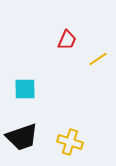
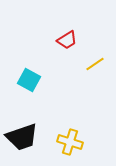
red trapezoid: rotated 35 degrees clockwise
yellow line: moved 3 px left, 5 px down
cyan square: moved 4 px right, 9 px up; rotated 30 degrees clockwise
